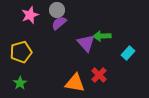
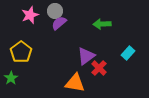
gray circle: moved 2 px left, 1 px down
green arrow: moved 12 px up
purple triangle: moved 13 px down; rotated 36 degrees clockwise
yellow pentagon: rotated 20 degrees counterclockwise
red cross: moved 7 px up
green star: moved 9 px left, 5 px up
